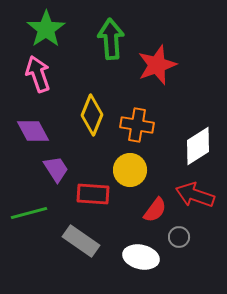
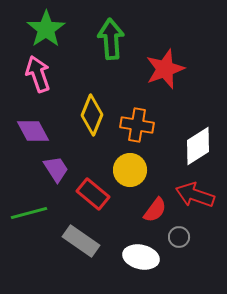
red star: moved 8 px right, 4 px down
red rectangle: rotated 36 degrees clockwise
